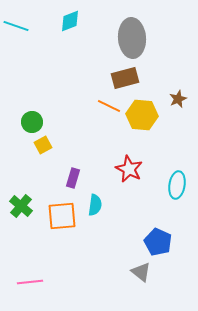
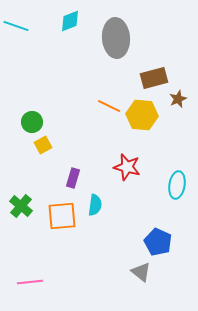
gray ellipse: moved 16 px left
brown rectangle: moved 29 px right
red star: moved 2 px left, 2 px up; rotated 12 degrees counterclockwise
